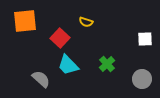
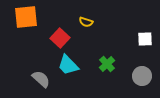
orange square: moved 1 px right, 4 px up
gray circle: moved 3 px up
